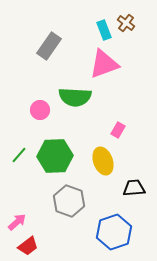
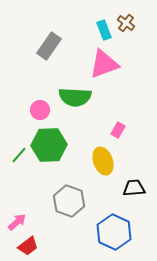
green hexagon: moved 6 px left, 11 px up
blue hexagon: rotated 16 degrees counterclockwise
